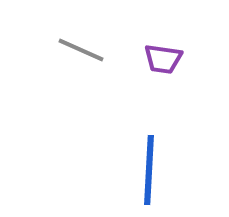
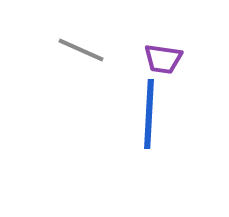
blue line: moved 56 px up
